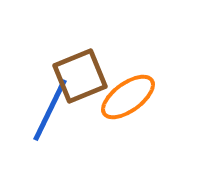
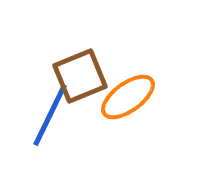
blue line: moved 5 px down
